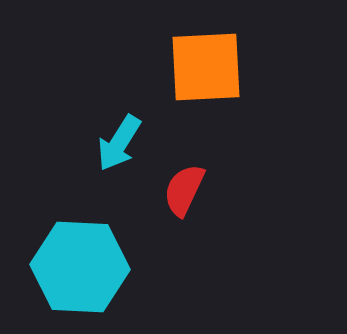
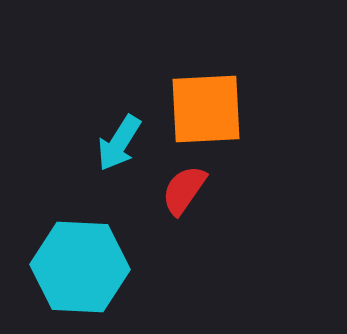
orange square: moved 42 px down
red semicircle: rotated 10 degrees clockwise
